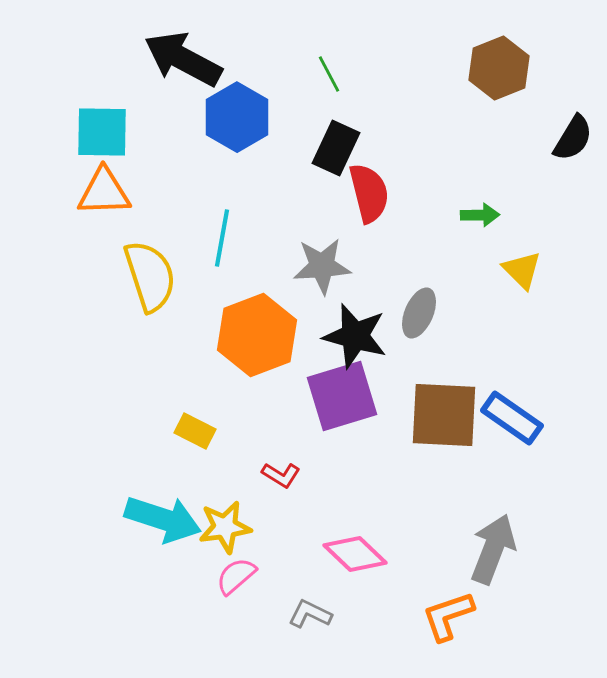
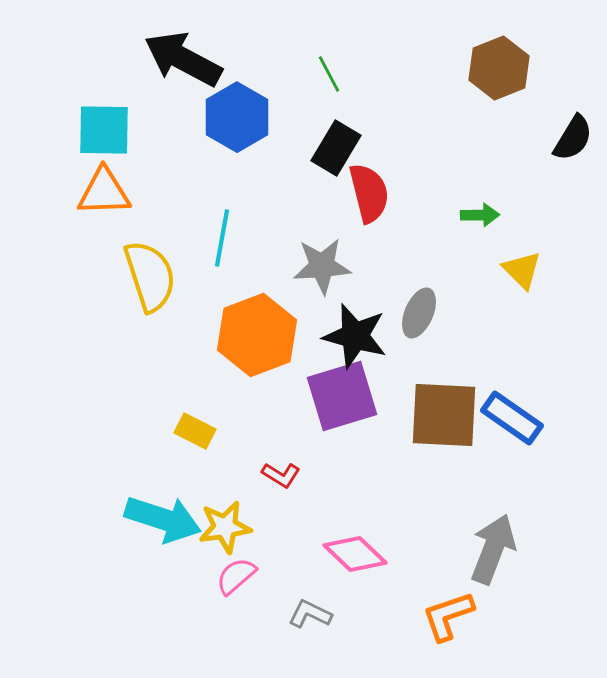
cyan square: moved 2 px right, 2 px up
black rectangle: rotated 6 degrees clockwise
